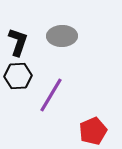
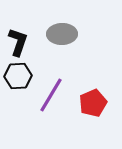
gray ellipse: moved 2 px up
red pentagon: moved 28 px up
